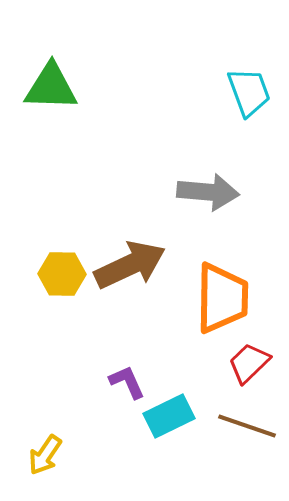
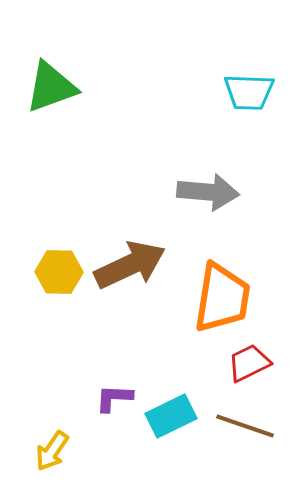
green triangle: rotated 22 degrees counterclockwise
cyan trapezoid: rotated 112 degrees clockwise
yellow hexagon: moved 3 px left, 2 px up
orange trapezoid: rotated 8 degrees clockwise
red trapezoid: rotated 18 degrees clockwise
purple L-shape: moved 13 px left, 16 px down; rotated 63 degrees counterclockwise
cyan rectangle: moved 2 px right
brown line: moved 2 px left
yellow arrow: moved 7 px right, 4 px up
